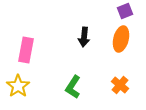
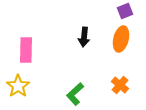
pink rectangle: rotated 10 degrees counterclockwise
green L-shape: moved 2 px right, 7 px down; rotated 15 degrees clockwise
